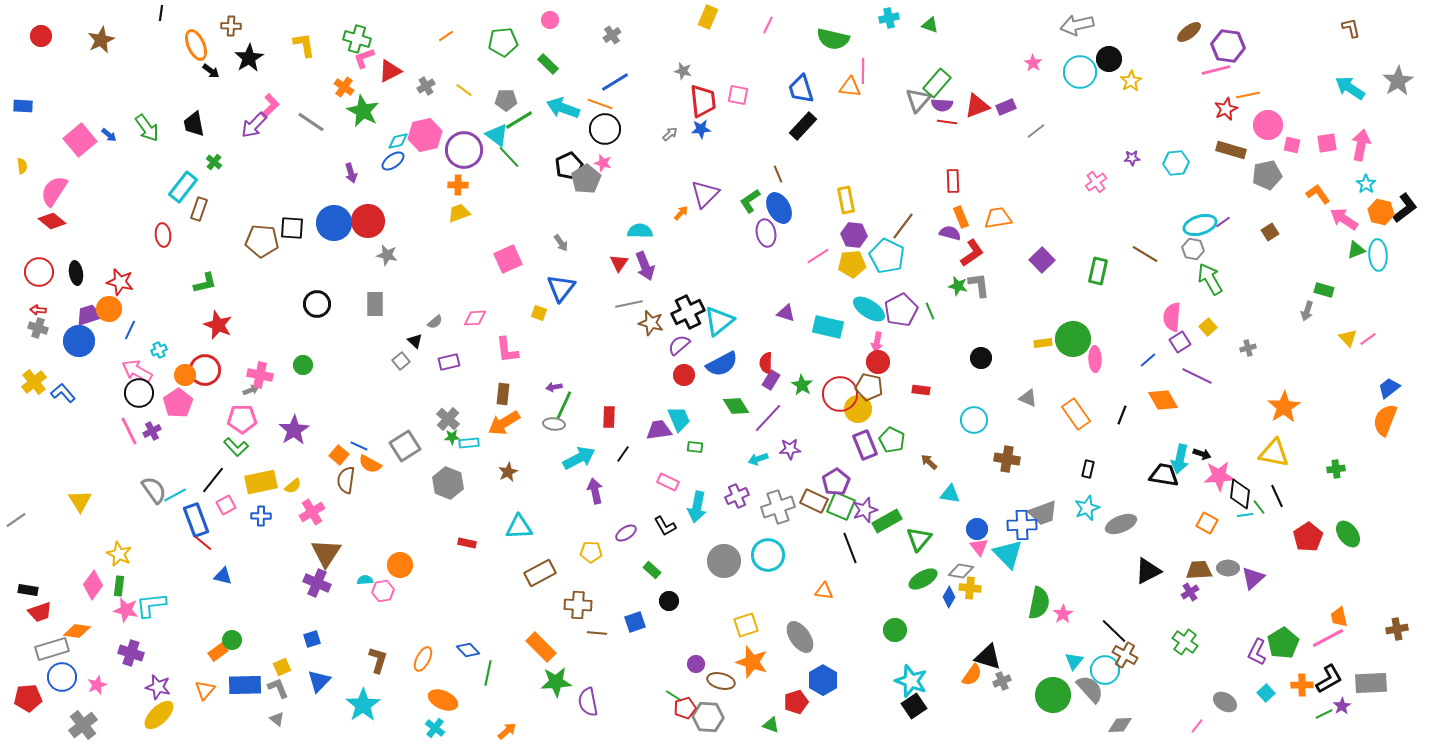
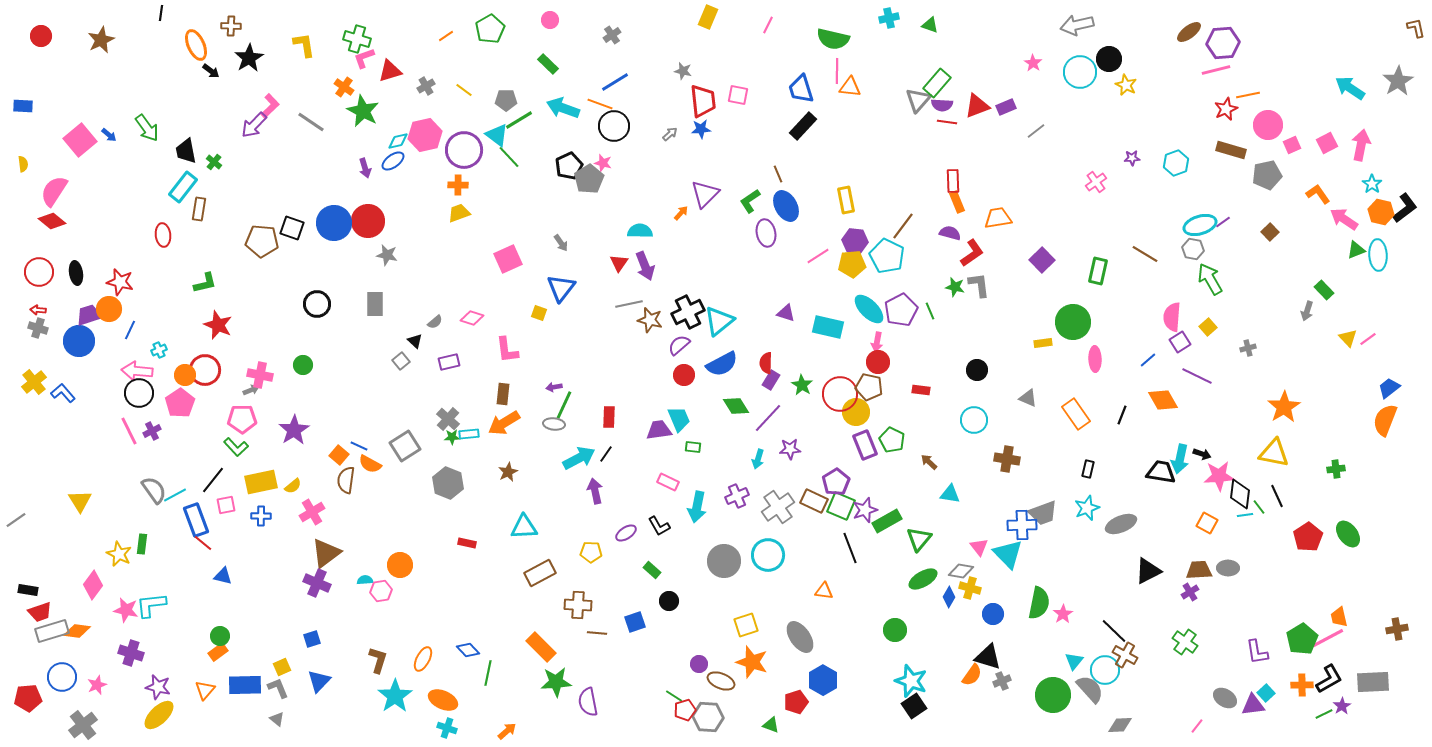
brown L-shape at (1351, 28): moved 65 px right
green pentagon at (503, 42): moved 13 px left, 13 px up; rotated 24 degrees counterclockwise
purple hexagon at (1228, 46): moved 5 px left, 3 px up; rotated 12 degrees counterclockwise
red triangle at (390, 71): rotated 10 degrees clockwise
pink line at (863, 71): moved 26 px left
yellow star at (1131, 81): moved 5 px left, 4 px down; rotated 15 degrees counterclockwise
black trapezoid at (194, 124): moved 8 px left, 27 px down
black circle at (605, 129): moved 9 px right, 3 px up
pink square at (1327, 143): rotated 20 degrees counterclockwise
pink square at (1292, 145): rotated 36 degrees counterclockwise
cyan hexagon at (1176, 163): rotated 15 degrees counterclockwise
yellow semicircle at (22, 166): moved 1 px right, 2 px up
purple arrow at (351, 173): moved 14 px right, 5 px up
gray pentagon at (586, 179): moved 3 px right
cyan star at (1366, 184): moved 6 px right
blue ellipse at (779, 208): moved 7 px right, 2 px up
brown rectangle at (199, 209): rotated 10 degrees counterclockwise
orange rectangle at (961, 217): moved 4 px left, 15 px up
black square at (292, 228): rotated 15 degrees clockwise
brown square at (1270, 232): rotated 12 degrees counterclockwise
purple hexagon at (854, 235): moved 1 px right, 6 px down
green star at (958, 286): moved 3 px left, 1 px down
green rectangle at (1324, 290): rotated 30 degrees clockwise
cyan ellipse at (869, 309): rotated 12 degrees clockwise
pink diamond at (475, 318): moved 3 px left; rotated 20 degrees clockwise
brown star at (651, 323): moved 1 px left, 3 px up
green circle at (1073, 339): moved 17 px up
black circle at (981, 358): moved 4 px left, 12 px down
pink arrow at (137, 371): rotated 24 degrees counterclockwise
pink pentagon at (178, 403): moved 2 px right
yellow circle at (858, 409): moved 2 px left, 3 px down
cyan rectangle at (469, 443): moved 9 px up
green rectangle at (695, 447): moved 2 px left
black line at (623, 454): moved 17 px left
cyan arrow at (758, 459): rotated 54 degrees counterclockwise
black trapezoid at (1164, 475): moved 3 px left, 3 px up
pink square at (226, 505): rotated 18 degrees clockwise
gray cross at (778, 507): rotated 16 degrees counterclockwise
black L-shape at (665, 526): moved 6 px left
cyan triangle at (519, 527): moved 5 px right
blue circle at (977, 529): moved 16 px right, 85 px down
brown triangle at (326, 553): rotated 20 degrees clockwise
purple triangle at (1253, 578): moved 127 px down; rotated 35 degrees clockwise
green rectangle at (119, 586): moved 23 px right, 42 px up
yellow cross at (970, 588): rotated 10 degrees clockwise
pink hexagon at (383, 591): moved 2 px left
green circle at (232, 640): moved 12 px left, 4 px up
green pentagon at (1283, 643): moved 19 px right, 4 px up
gray rectangle at (52, 649): moved 18 px up
purple L-shape at (1257, 652): rotated 36 degrees counterclockwise
purple circle at (696, 664): moved 3 px right
brown ellipse at (721, 681): rotated 8 degrees clockwise
gray rectangle at (1371, 683): moved 2 px right, 1 px up
gray ellipse at (1225, 702): moved 4 px up
cyan star at (363, 705): moved 32 px right, 9 px up
red pentagon at (685, 708): moved 2 px down
cyan cross at (435, 728): moved 12 px right; rotated 18 degrees counterclockwise
